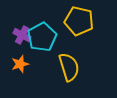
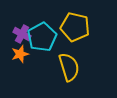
yellow pentagon: moved 4 px left, 6 px down
purple cross: moved 1 px up
orange star: moved 10 px up
